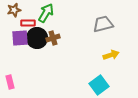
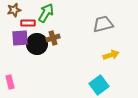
black circle: moved 6 px down
